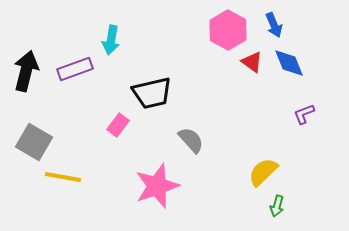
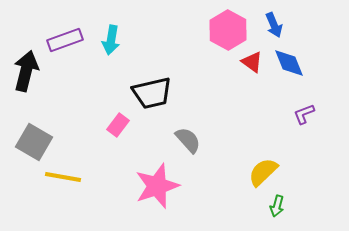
purple rectangle: moved 10 px left, 29 px up
gray semicircle: moved 3 px left
